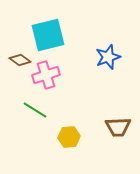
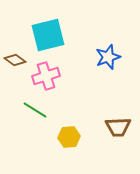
brown diamond: moved 5 px left
pink cross: moved 1 px down
